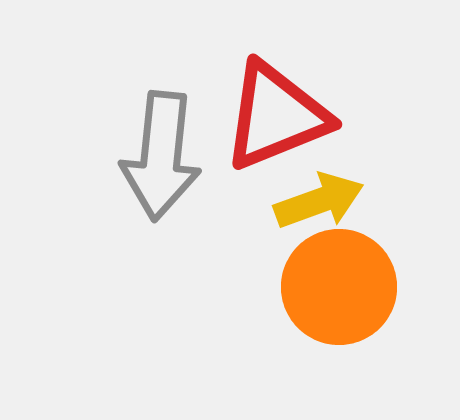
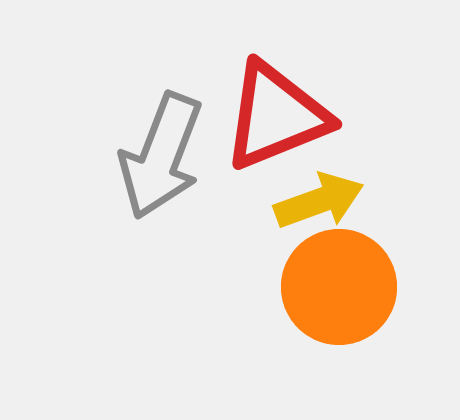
gray arrow: rotated 15 degrees clockwise
